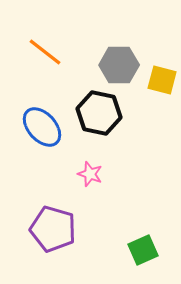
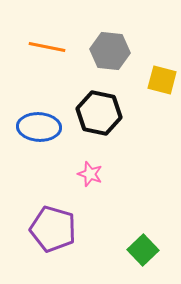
orange line: moved 2 px right, 5 px up; rotated 27 degrees counterclockwise
gray hexagon: moved 9 px left, 14 px up; rotated 6 degrees clockwise
blue ellipse: moved 3 px left; rotated 45 degrees counterclockwise
green square: rotated 20 degrees counterclockwise
